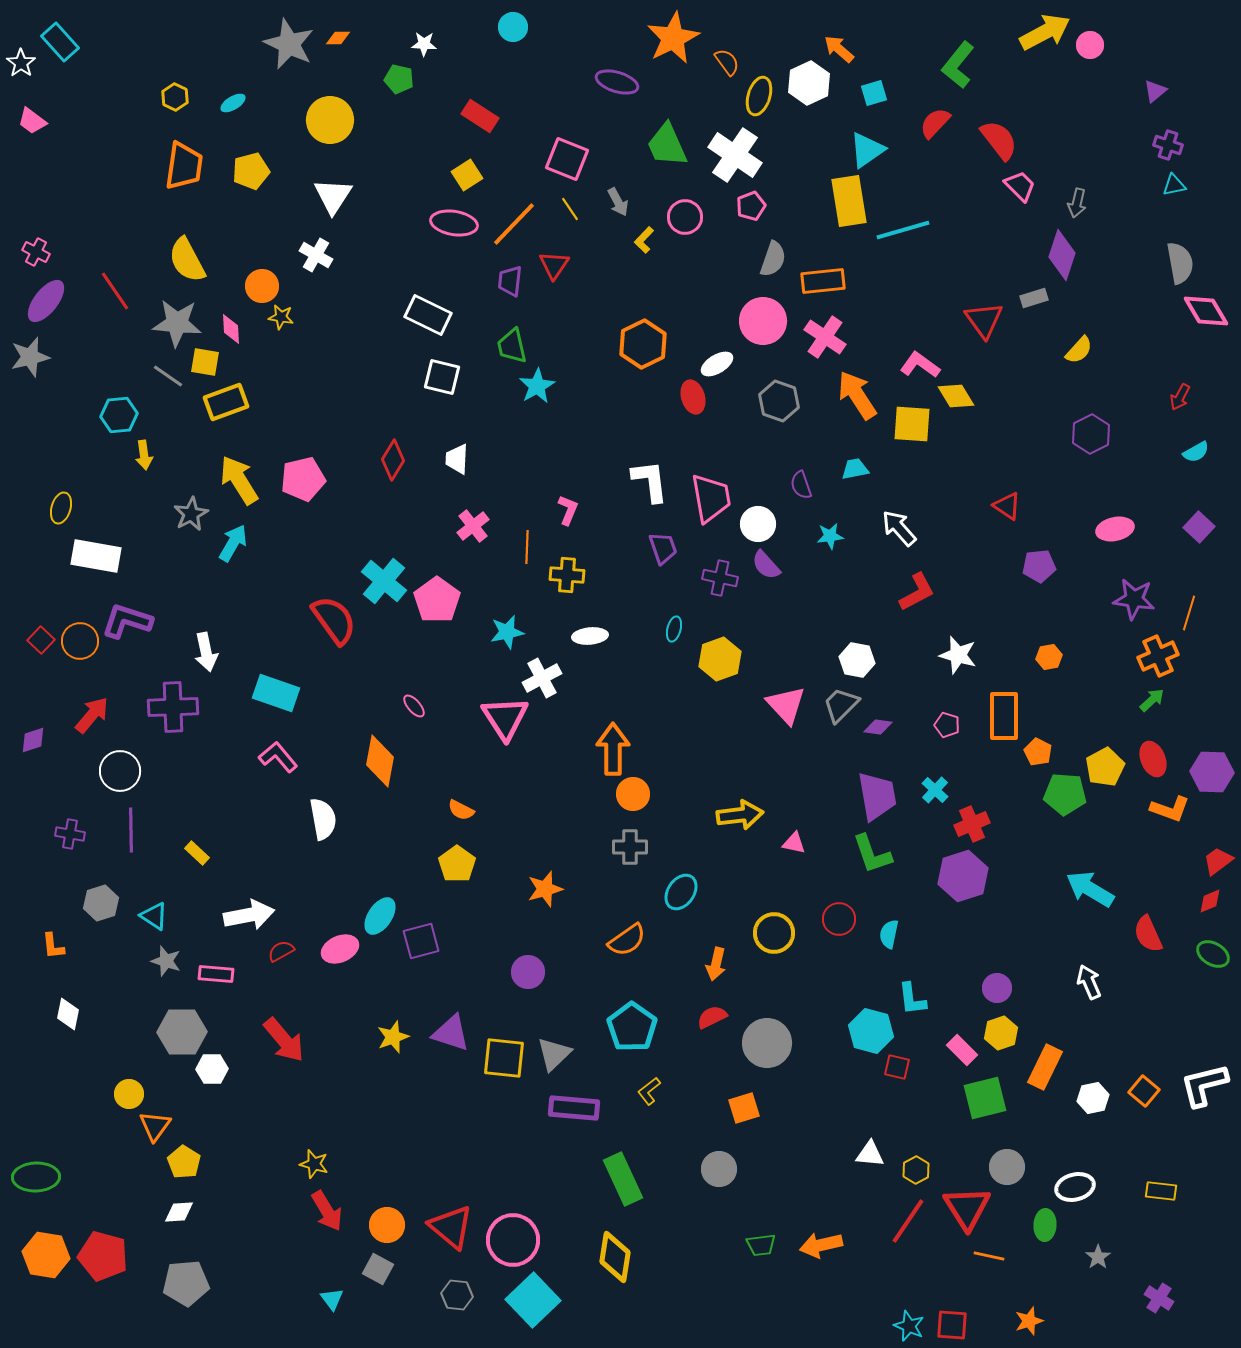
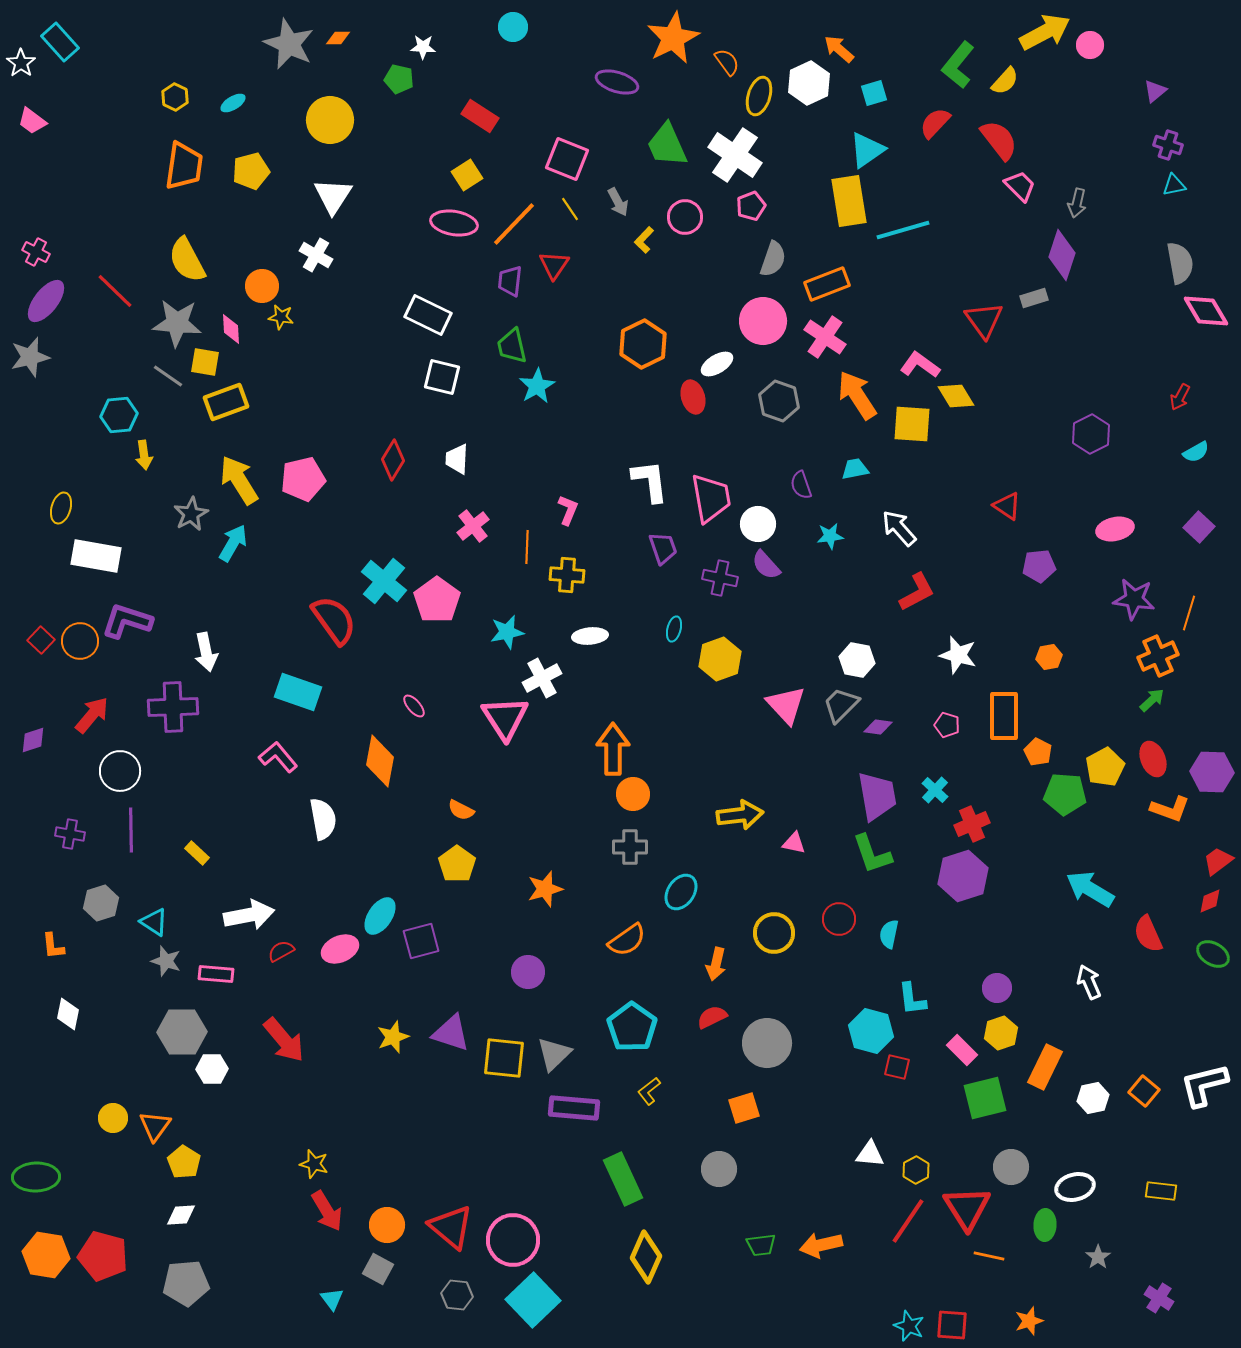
white star at (424, 44): moved 1 px left, 3 px down
orange rectangle at (823, 281): moved 4 px right, 3 px down; rotated 15 degrees counterclockwise
red line at (115, 291): rotated 12 degrees counterclockwise
yellow semicircle at (1079, 350): moved 74 px left, 269 px up
cyan rectangle at (276, 693): moved 22 px right, 1 px up
cyan triangle at (154, 916): moved 6 px down
yellow circle at (129, 1094): moved 16 px left, 24 px down
gray circle at (1007, 1167): moved 4 px right
white diamond at (179, 1212): moved 2 px right, 3 px down
yellow diamond at (615, 1257): moved 31 px right; rotated 15 degrees clockwise
